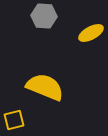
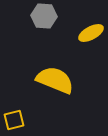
yellow semicircle: moved 10 px right, 7 px up
